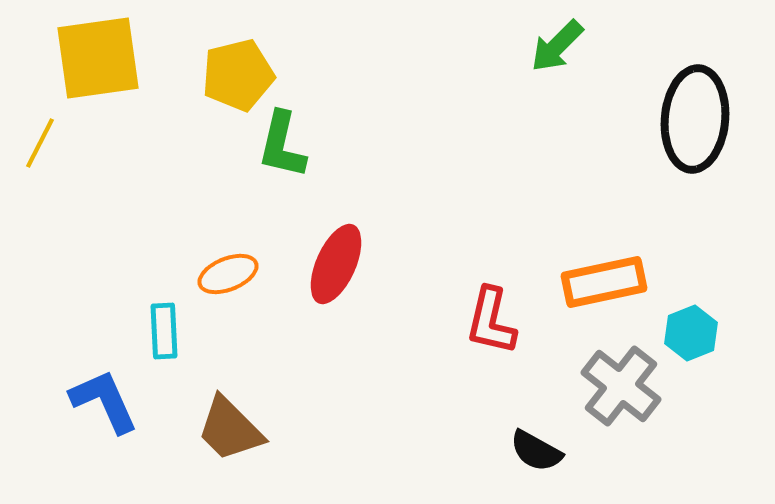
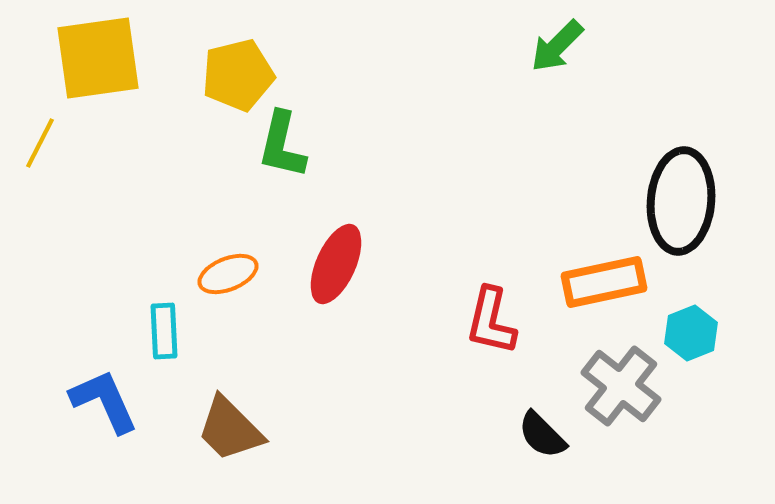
black ellipse: moved 14 px left, 82 px down
black semicircle: moved 6 px right, 16 px up; rotated 16 degrees clockwise
